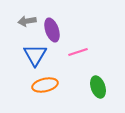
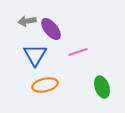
purple ellipse: moved 1 px left, 1 px up; rotated 20 degrees counterclockwise
green ellipse: moved 4 px right
